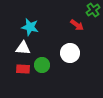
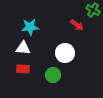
green cross: rotated 24 degrees counterclockwise
cyan star: rotated 18 degrees counterclockwise
white circle: moved 5 px left
green circle: moved 11 px right, 10 px down
